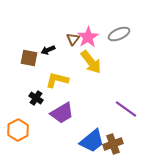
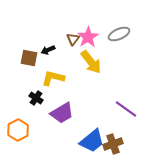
yellow L-shape: moved 4 px left, 2 px up
